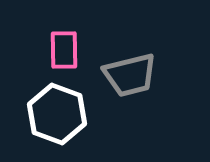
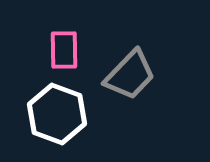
gray trapezoid: rotated 32 degrees counterclockwise
